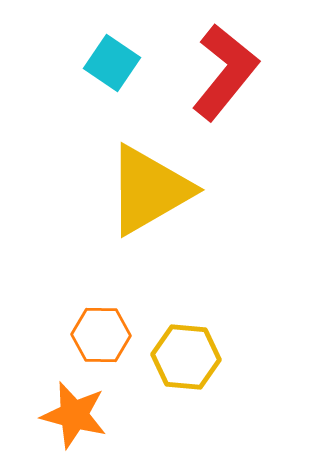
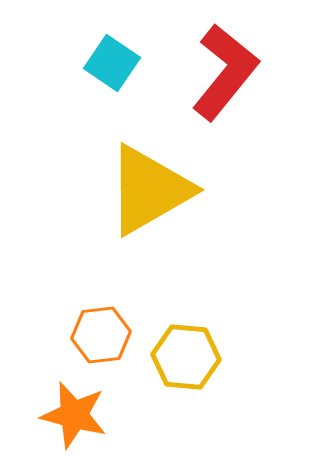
orange hexagon: rotated 8 degrees counterclockwise
